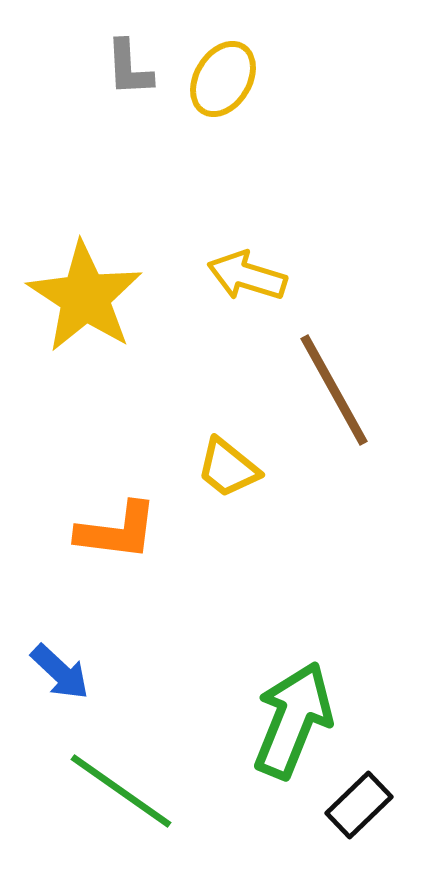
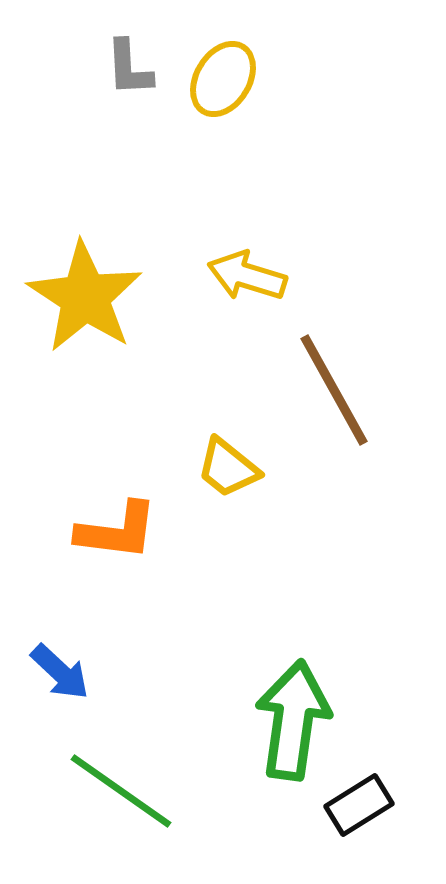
green arrow: rotated 14 degrees counterclockwise
black rectangle: rotated 12 degrees clockwise
